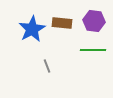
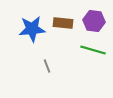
brown rectangle: moved 1 px right
blue star: rotated 24 degrees clockwise
green line: rotated 15 degrees clockwise
